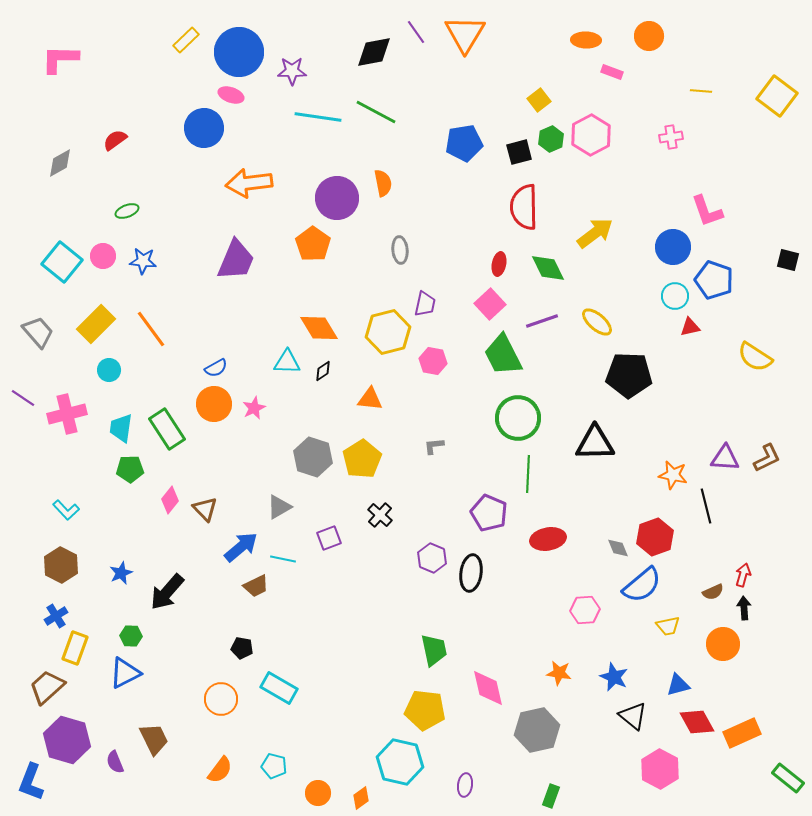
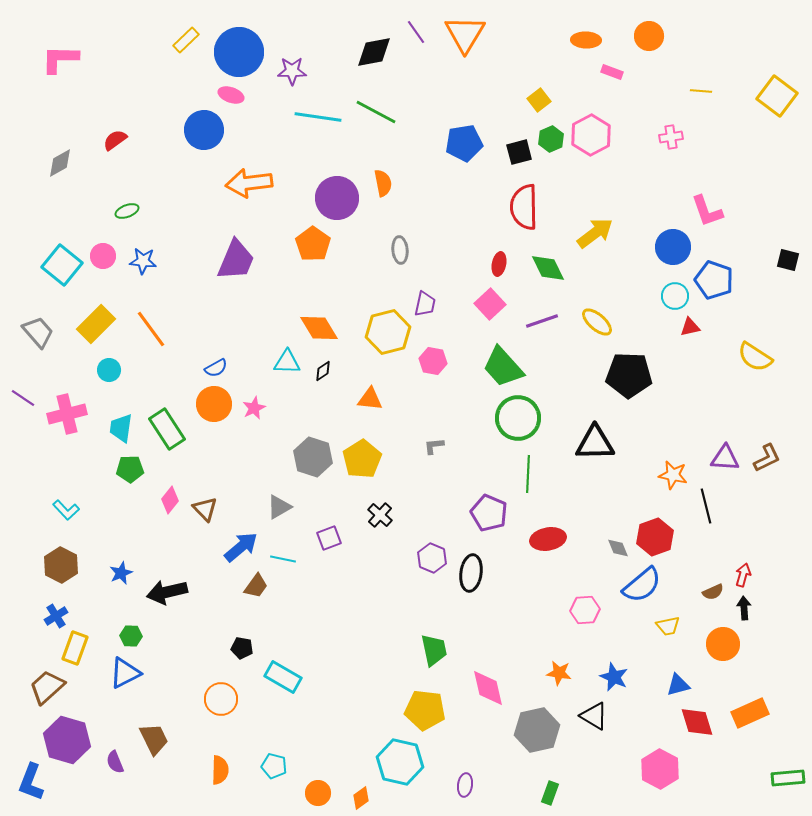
blue circle at (204, 128): moved 2 px down
cyan square at (62, 262): moved 3 px down
green trapezoid at (503, 355): moved 12 px down; rotated 15 degrees counterclockwise
brown trapezoid at (256, 586): rotated 28 degrees counterclockwise
black arrow at (167, 592): rotated 36 degrees clockwise
cyan rectangle at (279, 688): moved 4 px right, 11 px up
black triangle at (633, 716): moved 39 px left; rotated 8 degrees counterclockwise
red diamond at (697, 722): rotated 12 degrees clockwise
orange rectangle at (742, 733): moved 8 px right, 20 px up
orange semicircle at (220, 770): rotated 36 degrees counterclockwise
green rectangle at (788, 778): rotated 44 degrees counterclockwise
green rectangle at (551, 796): moved 1 px left, 3 px up
